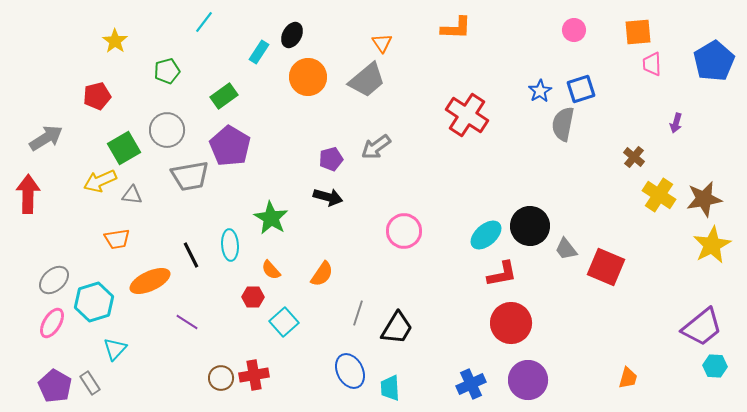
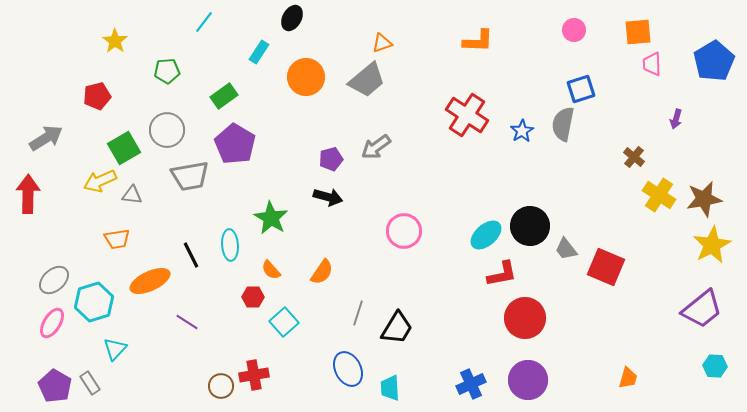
orange L-shape at (456, 28): moved 22 px right, 13 px down
black ellipse at (292, 35): moved 17 px up
orange triangle at (382, 43): rotated 45 degrees clockwise
green pentagon at (167, 71): rotated 10 degrees clockwise
orange circle at (308, 77): moved 2 px left
blue star at (540, 91): moved 18 px left, 40 px down
purple arrow at (676, 123): moved 4 px up
purple pentagon at (230, 146): moved 5 px right, 2 px up
orange semicircle at (322, 274): moved 2 px up
red circle at (511, 323): moved 14 px right, 5 px up
purple trapezoid at (702, 327): moved 18 px up
blue ellipse at (350, 371): moved 2 px left, 2 px up
brown circle at (221, 378): moved 8 px down
